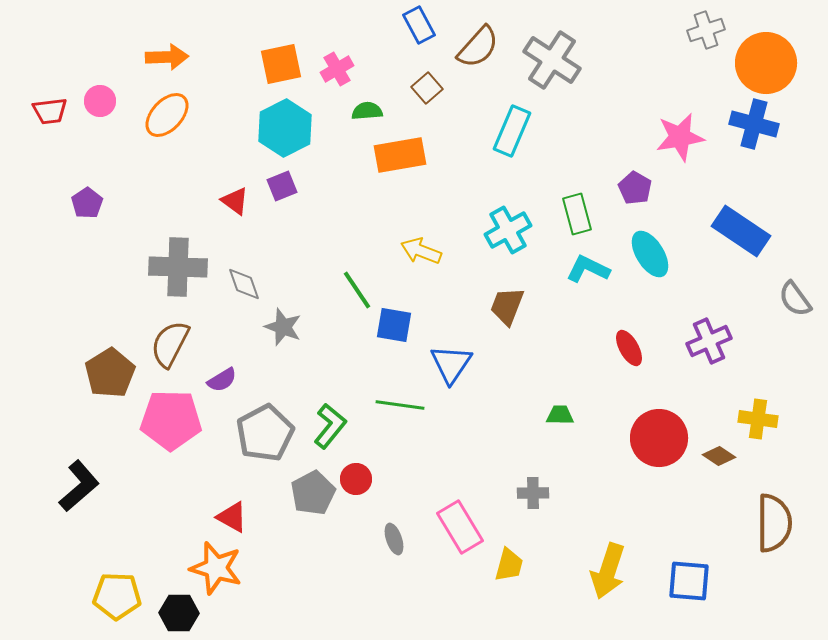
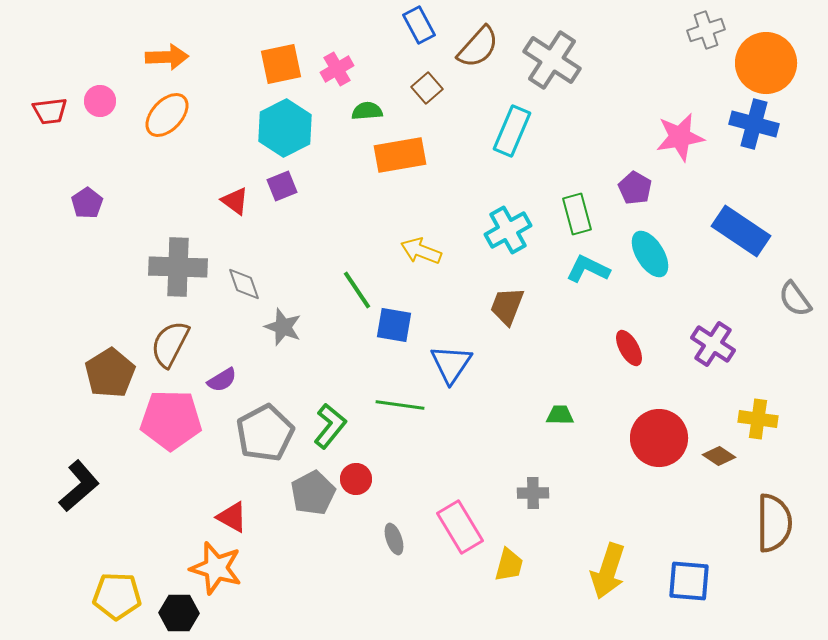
purple cross at (709, 341): moved 4 px right, 3 px down; rotated 33 degrees counterclockwise
